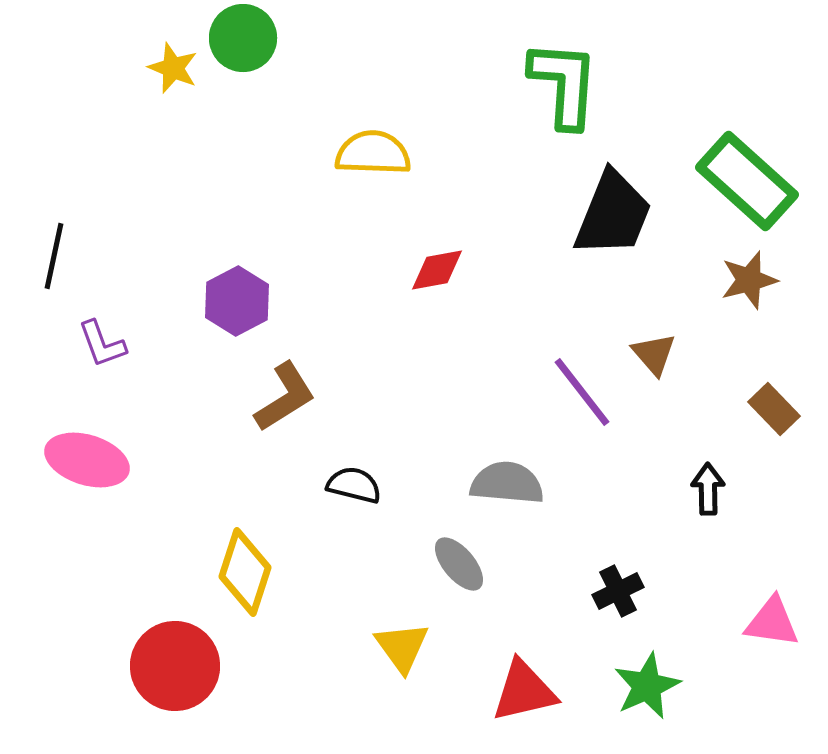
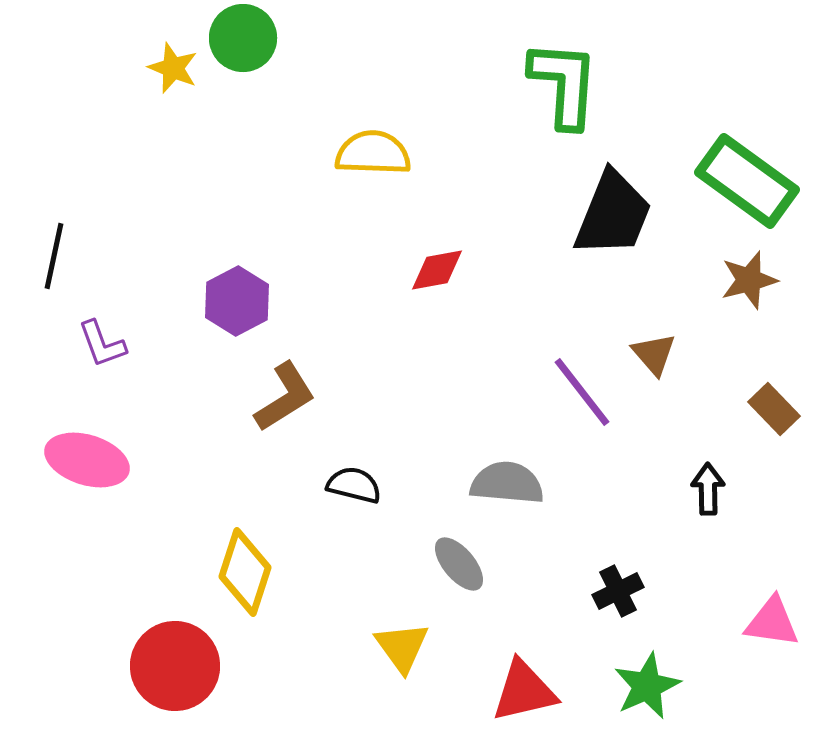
green rectangle: rotated 6 degrees counterclockwise
